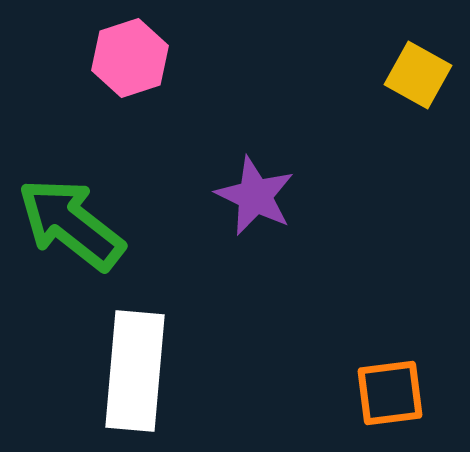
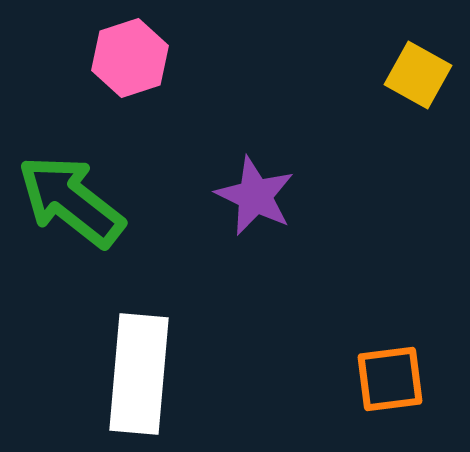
green arrow: moved 23 px up
white rectangle: moved 4 px right, 3 px down
orange square: moved 14 px up
